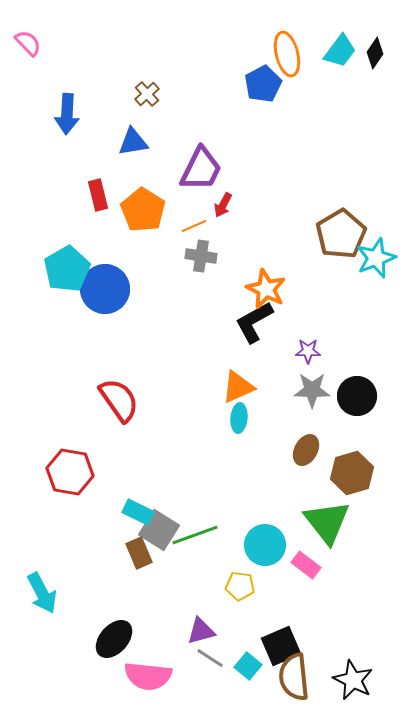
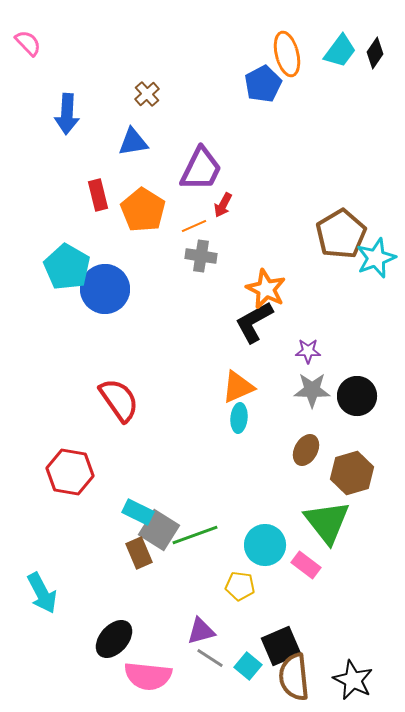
cyan pentagon at (67, 269): moved 2 px up; rotated 12 degrees counterclockwise
